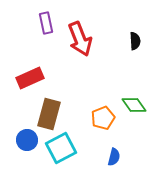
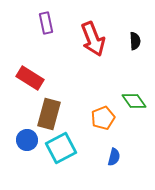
red arrow: moved 13 px right
red rectangle: rotated 56 degrees clockwise
green diamond: moved 4 px up
